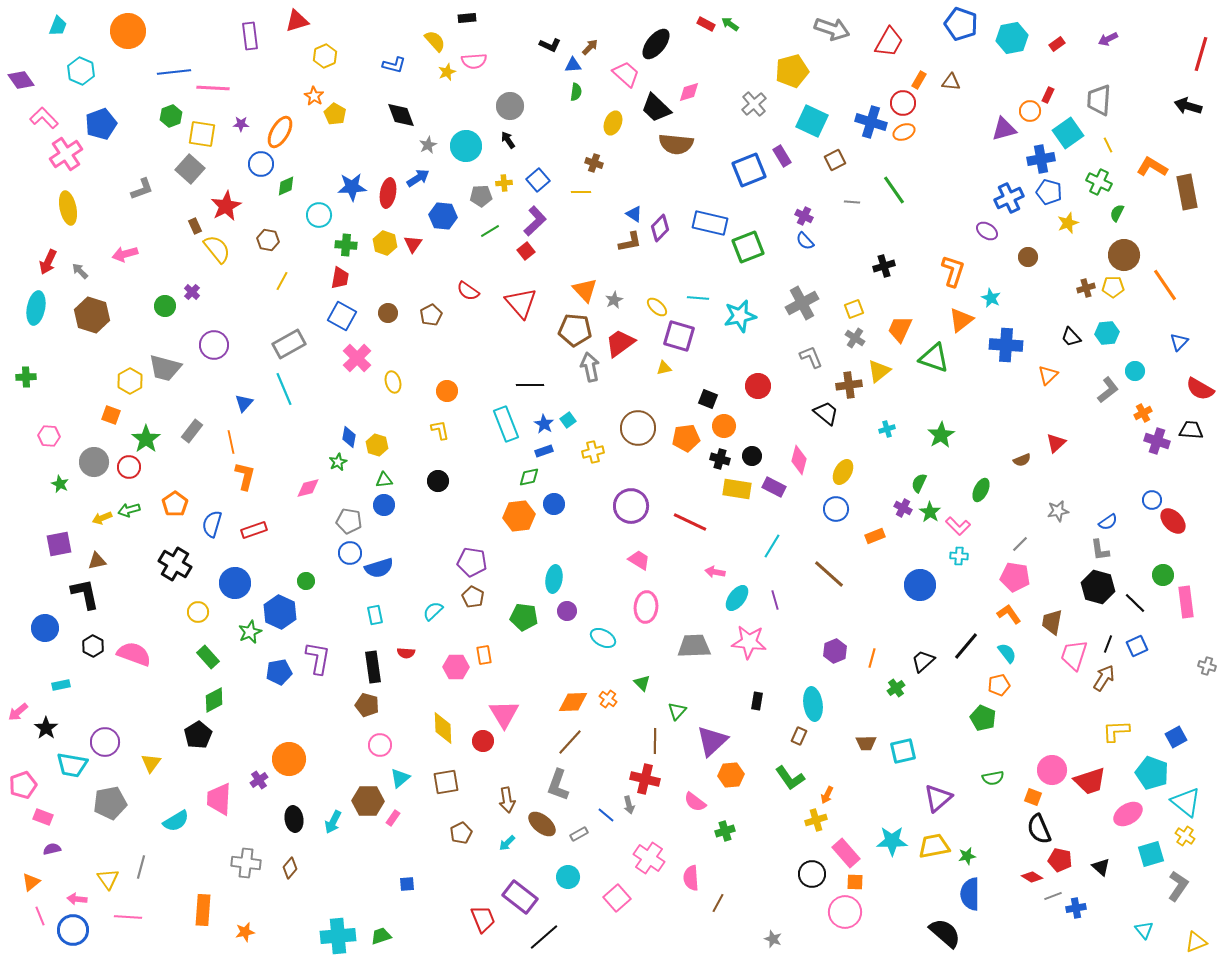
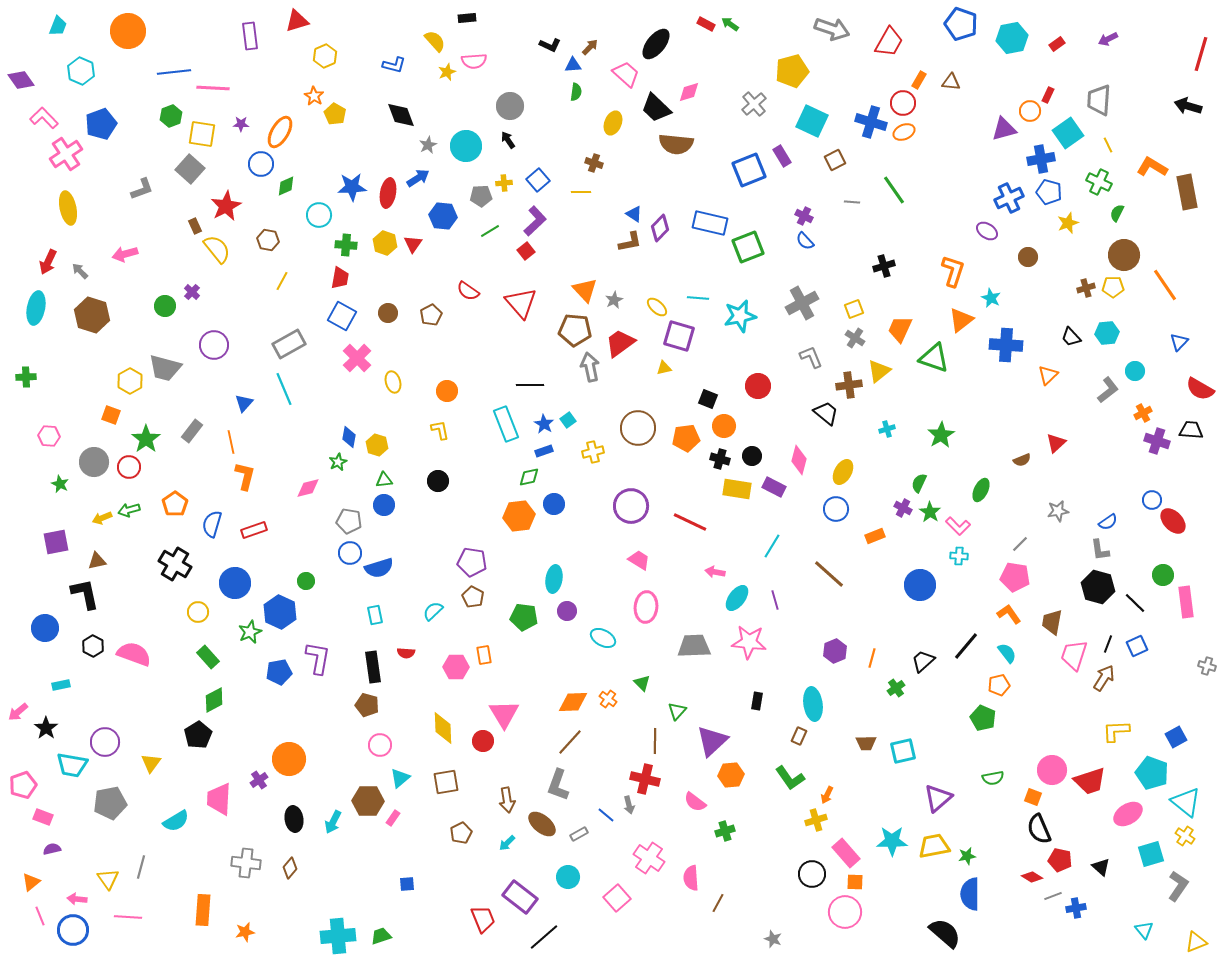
purple square at (59, 544): moved 3 px left, 2 px up
